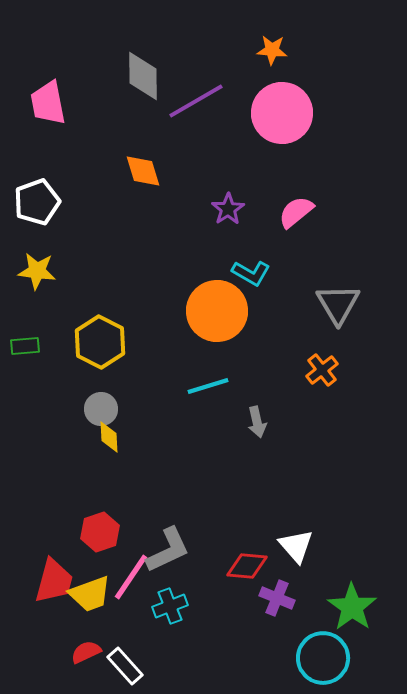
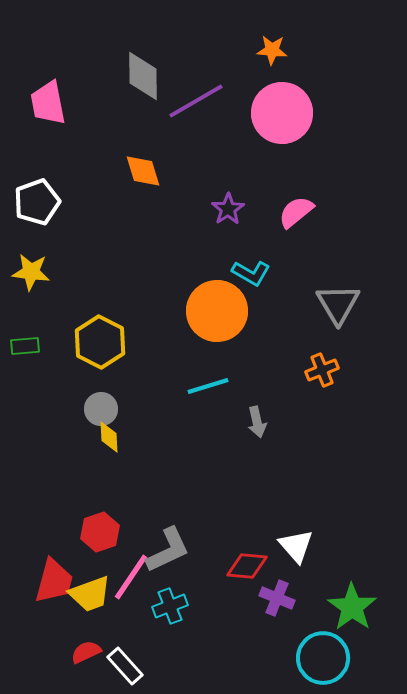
yellow star: moved 6 px left, 1 px down
orange cross: rotated 16 degrees clockwise
